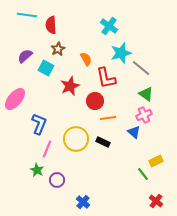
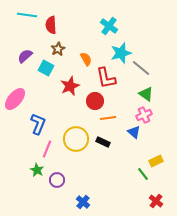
blue L-shape: moved 1 px left
